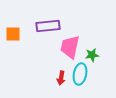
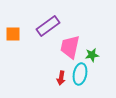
purple rectangle: rotated 30 degrees counterclockwise
